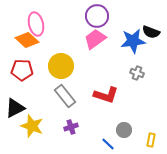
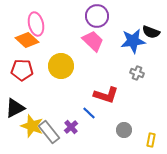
pink trapezoid: moved 2 px left, 2 px down; rotated 80 degrees clockwise
gray rectangle: moved 16 px left, 36 px down
purple cross: rotated 24 degrees counterclockwise
blue line: moved 19 px left, 31 px up
